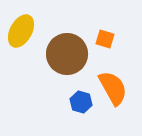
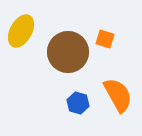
brown circle: moved 1 px right, 2 px up
orange semicircle: moved 5 px right, 7 px down
blue hexagon: moved 3 px left, 1 px down
